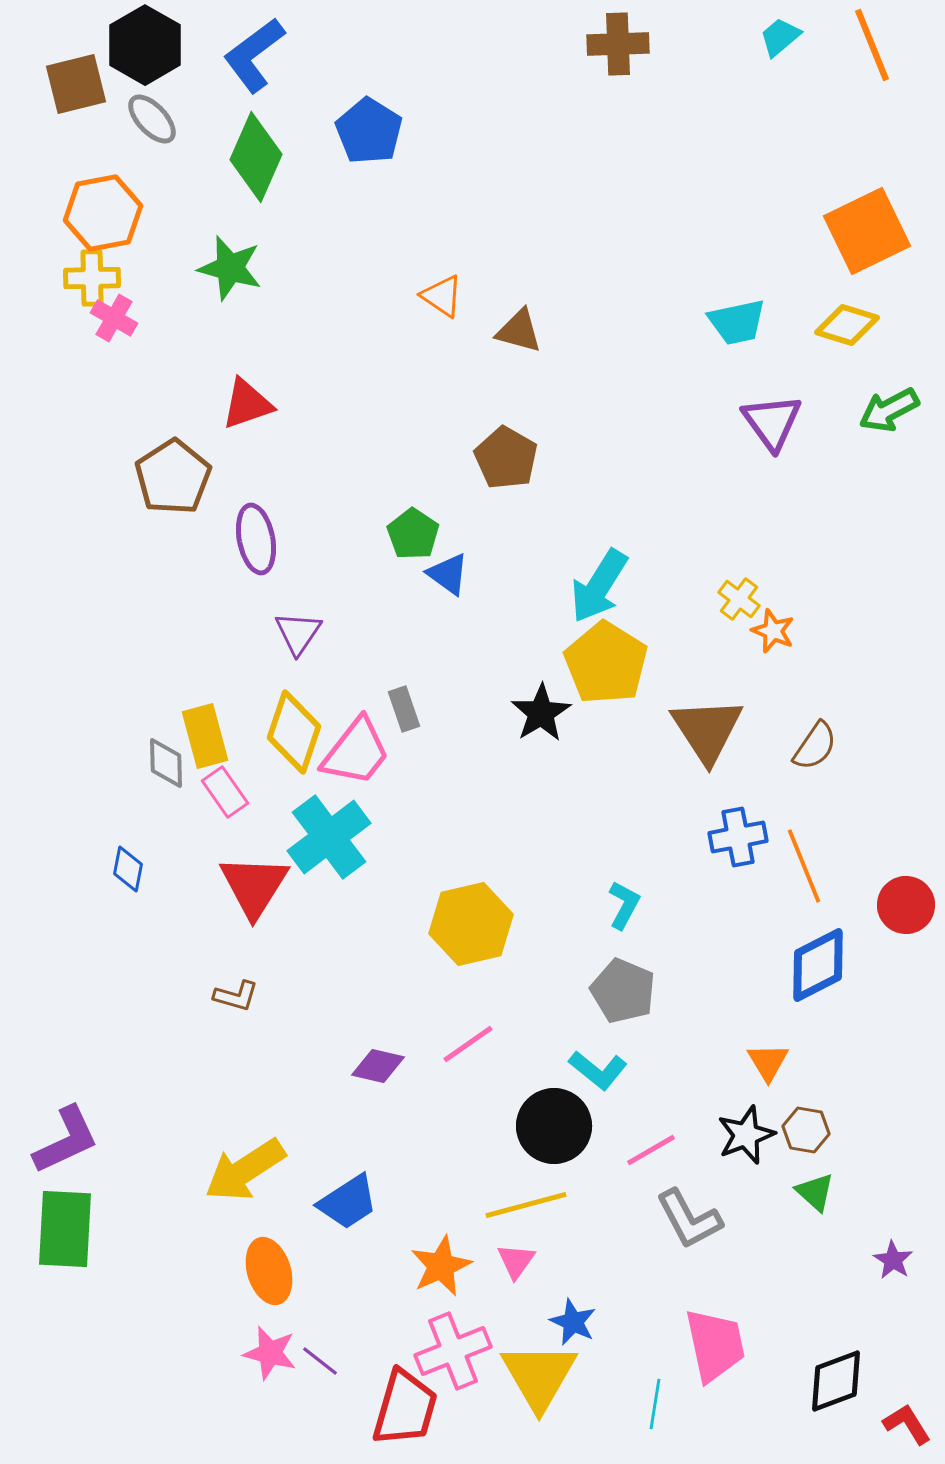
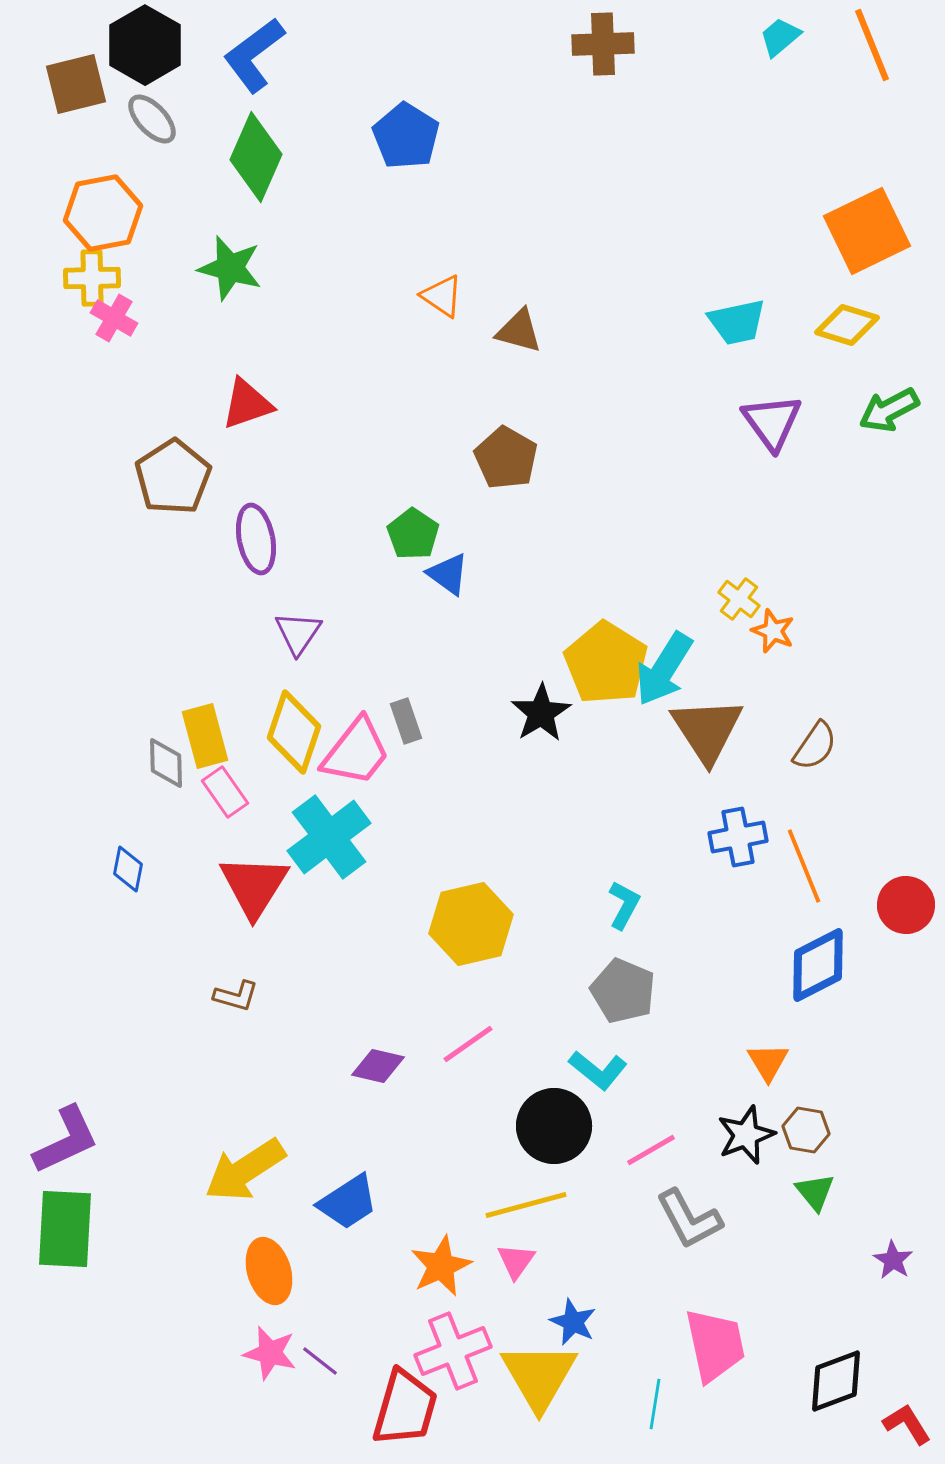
brown cross at (618, 44): moved 15 px left
blue pentagon at (369, 131): moved 37 px right, 5 px down
cyan arrow at (599, 586): moved 65 px right, 83 px down
gray rectangle at (404, 709): moved 2 px right, 12 px down
green triangle at (815, 1192): rotated 9 degrees clockwise
